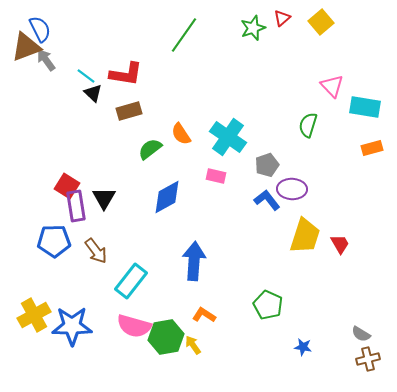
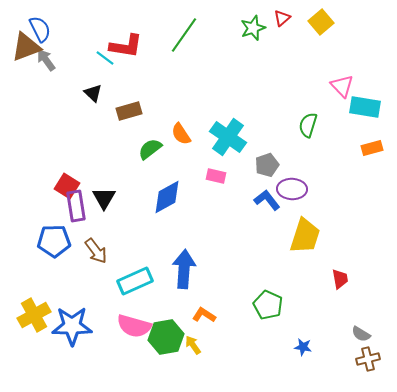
red L-shape at (126, 74): moved 28 px up
cyan line at (86, 76): moved 19 px right, 18 px up
pink triangle at (332, 86): moved 10 px right
red trapezoid at (340, 244): moved 35 px down; rotated 20 degrees clockwise
blue arrow at (194, 261): moved 10 px left, 8 px down
cyan rectangle at (131, 281): moved 4 px right; rotated 28 degrees clockwise
